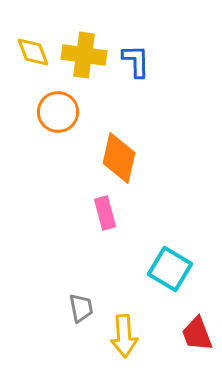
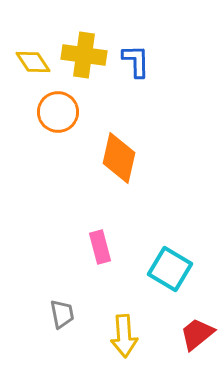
yellow diamond: moved 10 px down; rotated 12 degrees counterclockwise
pink rectangle: moved 5 px left, 34 px down
gray trapezoid: moved 19 px left, 6 px down
red trapezoid: rotated 72 degrees clockwise
